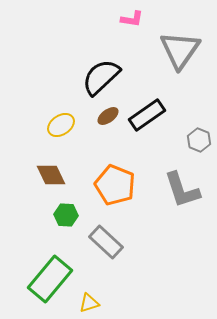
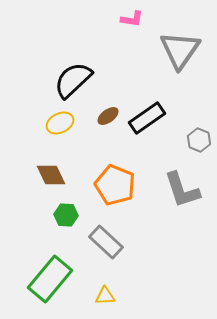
black semicircle: moved 28 px left, 3 px down
black rectangle: moved 3 px down
yellow ellipse: moved 1 px left, 2 px up; rotated 8 degrees clockwise
yellow triangle: moved 16 px right, 7 px up; rotated 15 degrees clockwise
